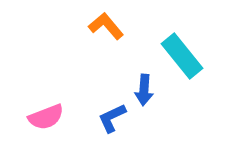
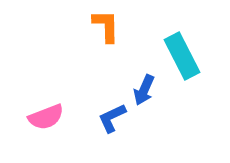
orange L-shape: rotated 39 degrees clockwise
cyan rectangle: rotated 12 degrees clockwise
blue arrow: rotated 20 degrees clockwise
